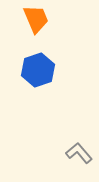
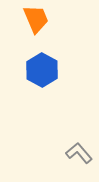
blue hexagon: moved 4 px right; rotated 12 degrees counterclockwise
